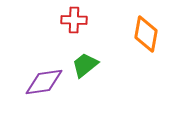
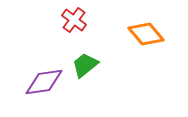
red cross: rotated 35 degrees clockwise
orange diamond: rotated 51 degrees counterclockwise
